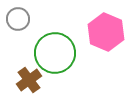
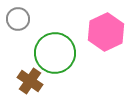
pink hexagon: rotated 12 degrees clockwise
brown cross: moved 1 px right, 1 px down; rotated 20 degrees counterclockwise
